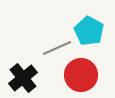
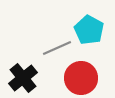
cyan pentagon: moved 1 px up
red circle: moved 3 px down
